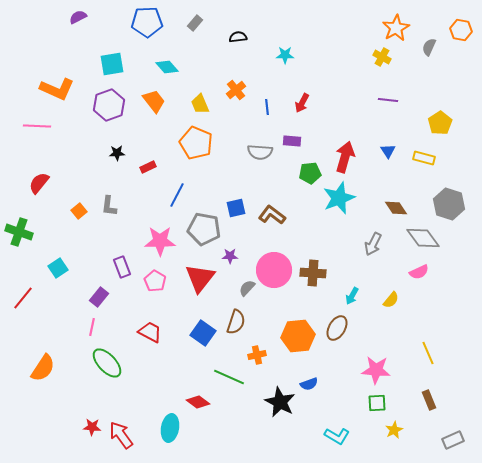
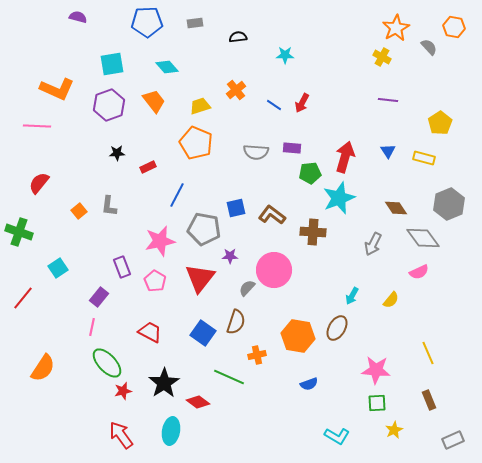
purple semicircle at (78, 17): rotated 42 degrees clockwise
gray rectangle at (195, 23): rotated 42 degrees clockwise
orange hexagon at (461, 30): moved 7 px left, 3 px up
gray semicircle at (429, 47): rotated 114 degrees clockwise
yellow trapezoid at (200, 104): moved 2 px down; rotated 95 degrees clockwise
blue line at (267, 107): moved 7 px right, 2 px up; rotated 49 degrees counterclockwise
purple rectangle at (292, 141): moved 7 px down
gray semicircle at (260, 152): moved 4 px left
gray hexagon at (449, 204): rotated 20 degrees clockwise
pink star at (160, 241): rotated 12 degrees counterclockwise
brown cross at (313, 273): moved 41 px up
orange hexagon at (298, 336): rotated 16 degrees clockwise
black star at (280, 402): moved 116 px left, 19 px up; rotated 12 degrees clockwise
red star at (92, 427): moved 31 px right, 36 px up; rotated 18 degrees counterclockwise
cyan ellipse at (170, 428): moved 1 px right, 3 px down
